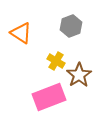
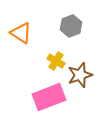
brown star: moved 1 px right; rotated 15 degrees clockwise
